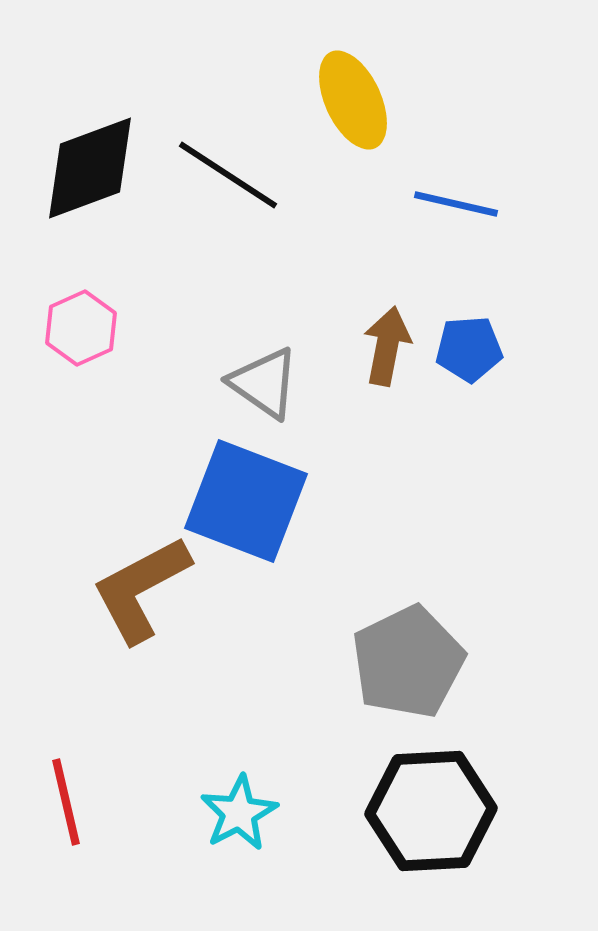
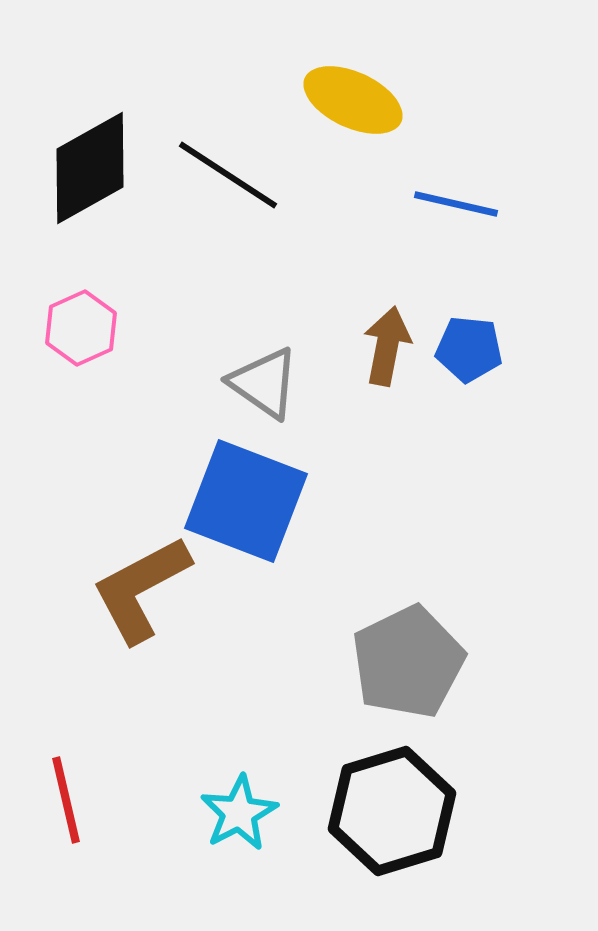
yellow ellipse: rotated 40 degrees counterclockwise
black diamond: rotated 9 degrees counterclockwise
blue pentagon: rotated 10 degrees clockwise
red line: moved 2 px up
black hexagon: moved 39 px left; rotated 14 degrees counterclockwise
